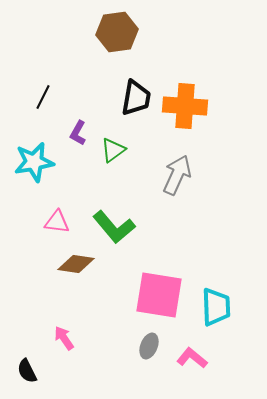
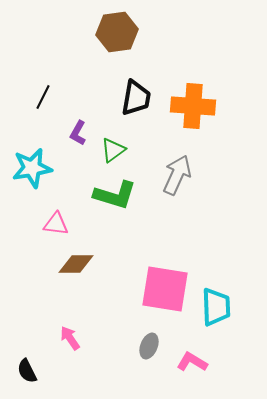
orange cross: moved 8 px right
cyan star: moved 2 px left, 6 px down
pink triangle: moved 1 px left, 2 px down
green L-shape: moved 1 px right, 32 px up; rotated 33 degrees counterclockwise
brown diamond: rotated 9 degrees counterclockwise
pink square: moved 6 px right, 6 px up
pink arrow: moved 6 px right
pink L-shape: moved 4 px down; rotated 8 degrees counterclockwise
